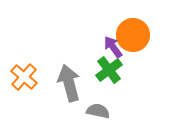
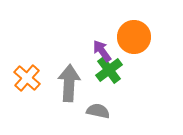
orange circle: moved 1 px right, 2 px down
purple arrow: moved 11 px left, 4 px down
orange cross: moved 3 px right, 1 px down
gray arrow: rotated 18 degrees clockwise
